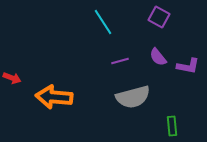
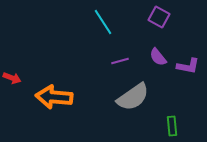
gray semicircle: rotated 20 degrees counterclockwise
